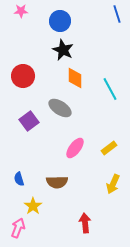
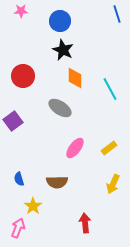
purple square: moved 16 px left
